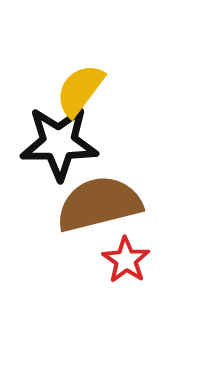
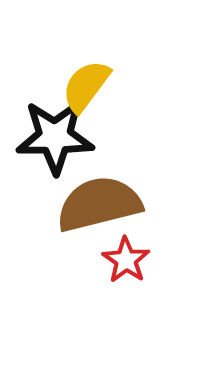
yellow semicircle: moved 6 px right, 4 px up
black star: moved 4 px left, 6 px up
